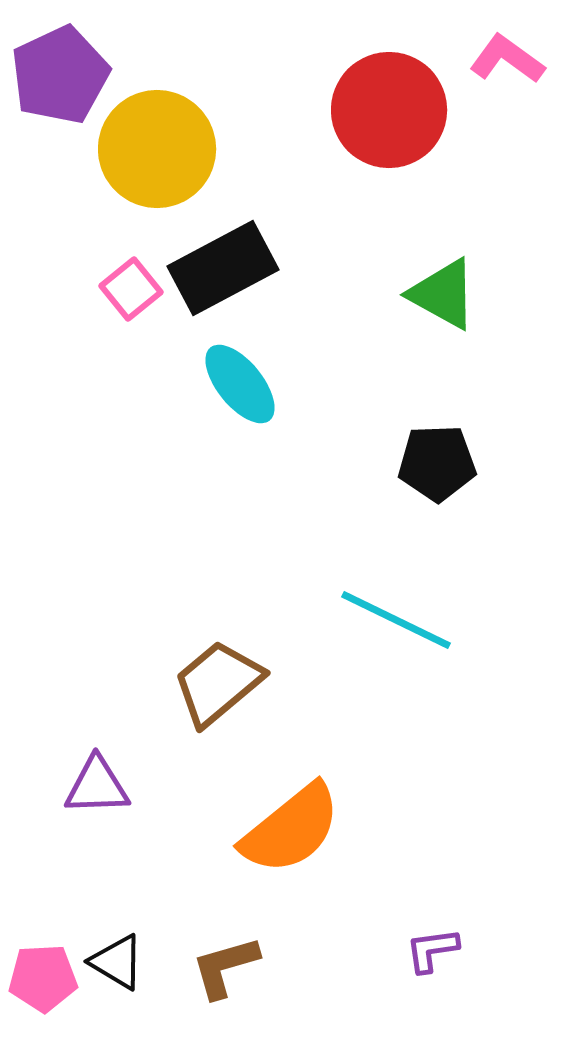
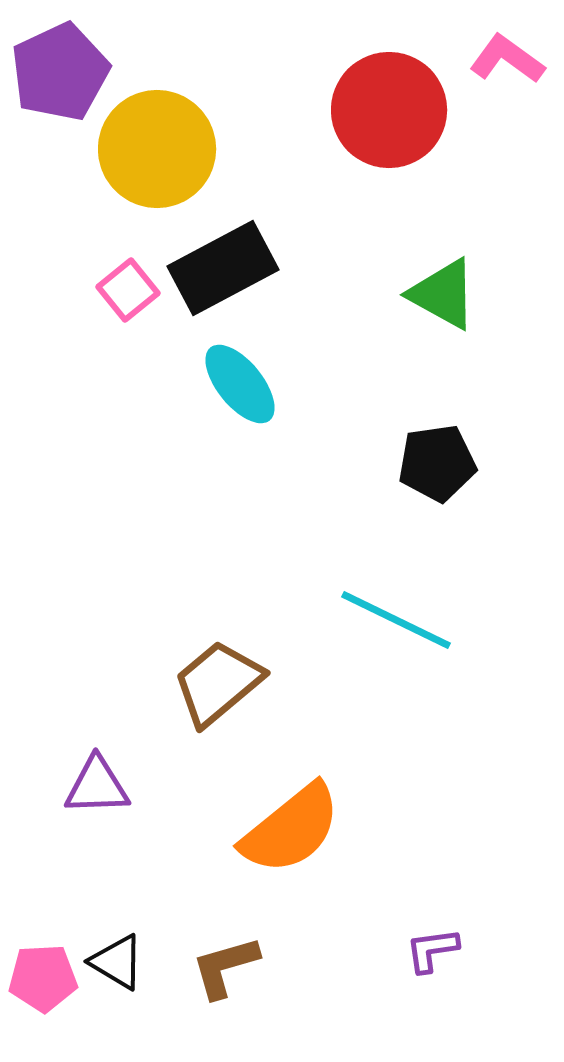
purple pentagon: moved 3 px up
pink square: moved 3 px left, 1 px down
black pentagon: rotated 6 degrees counterclockwise
